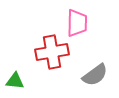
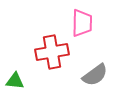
pink trapezoid: moved 5 px right
